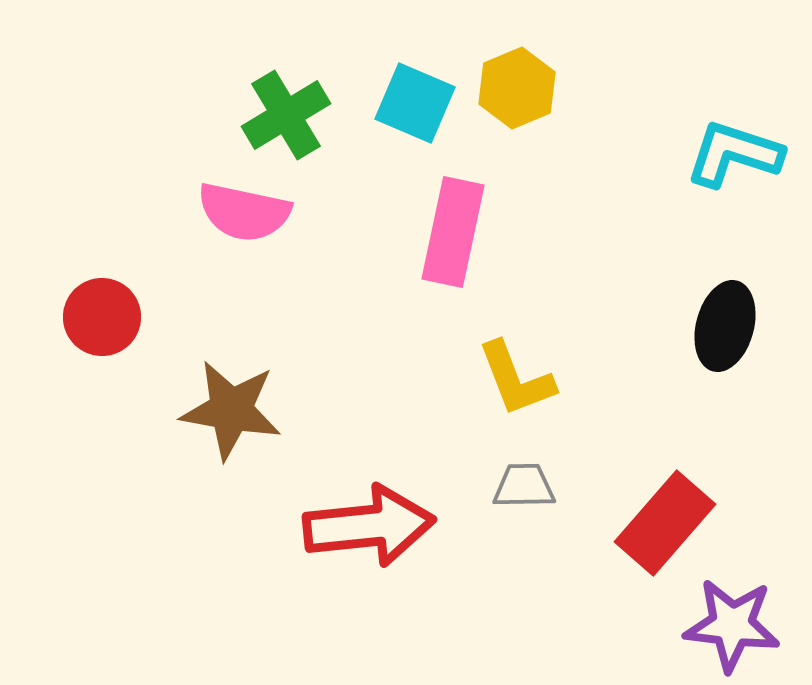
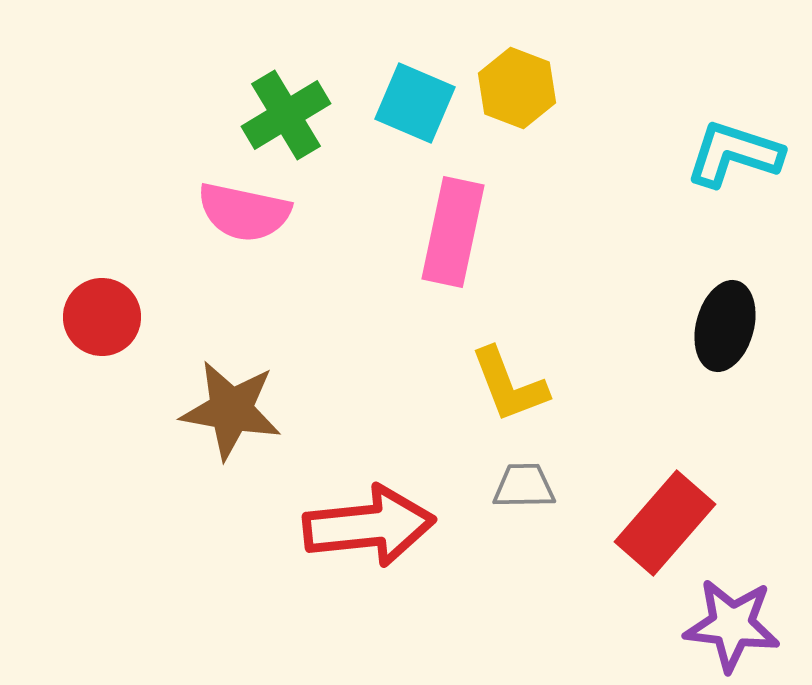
yellow hexagon: rotated 16 degrees counterclockwise
yellow L-shape: moved 7 px left, 6 px down
